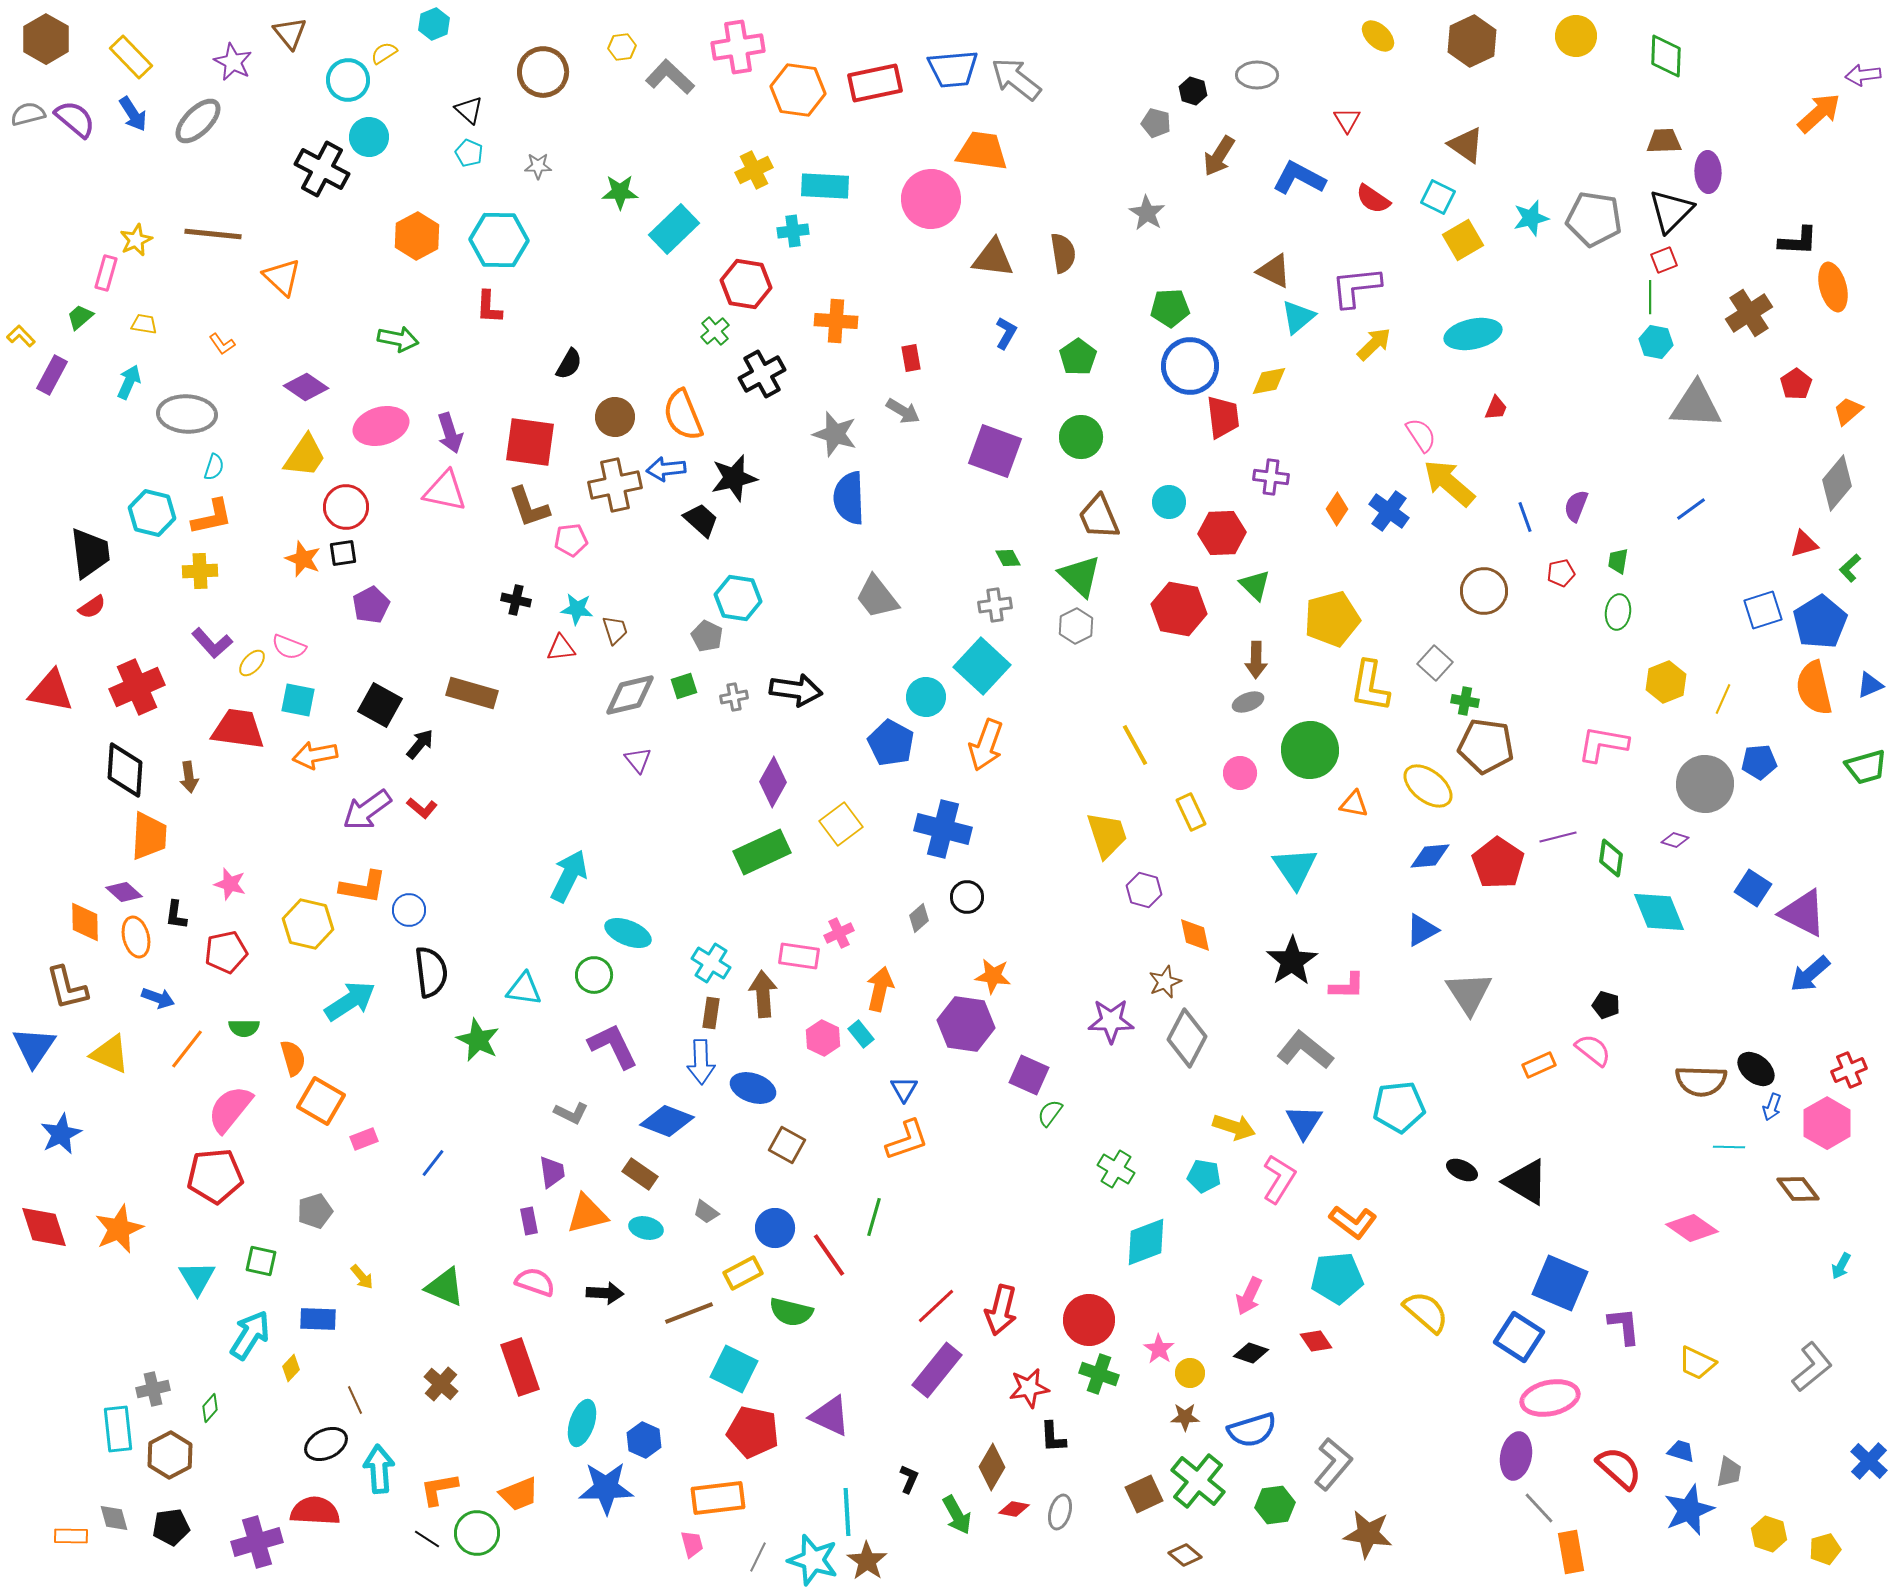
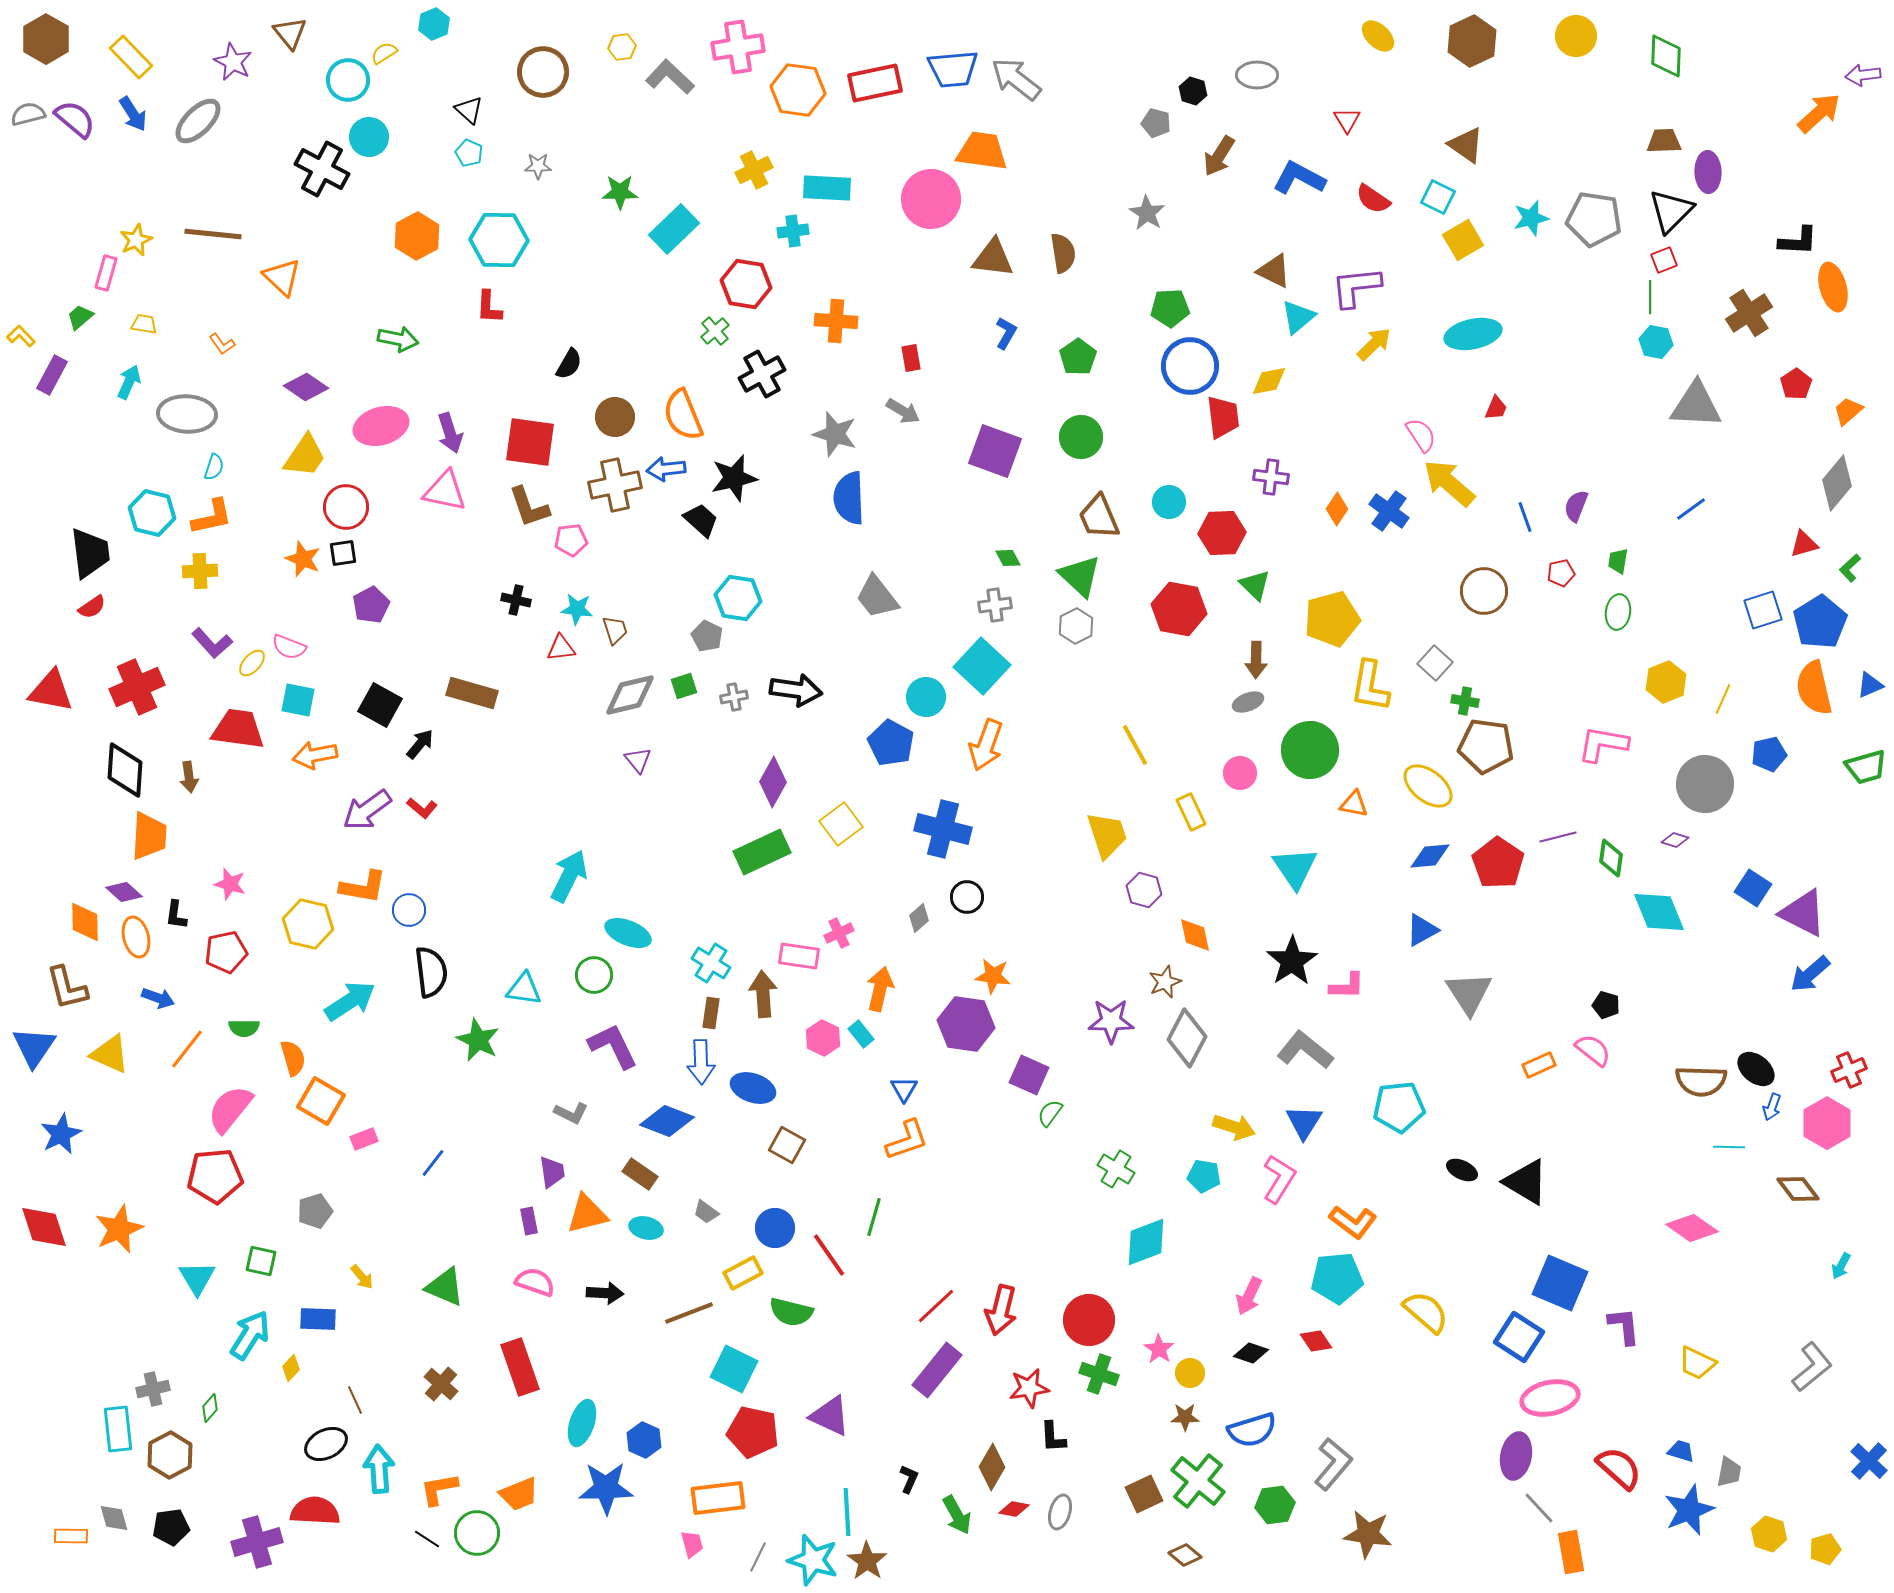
cyan rectangle at (825, 186): moved 2 px right, 2 px down
blue pentagon at (1759, 762): moved 10 px right, 8 px up; rotated 8 degrees counterclockwise
